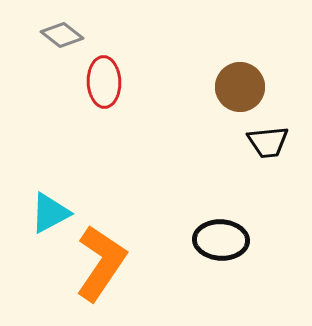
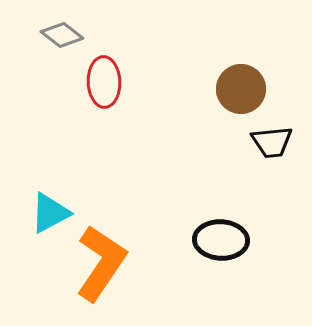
brown circle: moved 1 px right, 2 px down
black trapezoid: moved 4 px right
